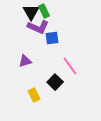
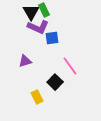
green rectangle: moved 1 px up
yellow rectangle: moved 3 px right, 2 px down
